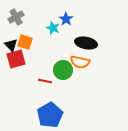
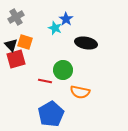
cyan star: moved 2 px right
orange semicircle: moved 30 px down
blue pentagon: moved 1 px right, 1 px up
